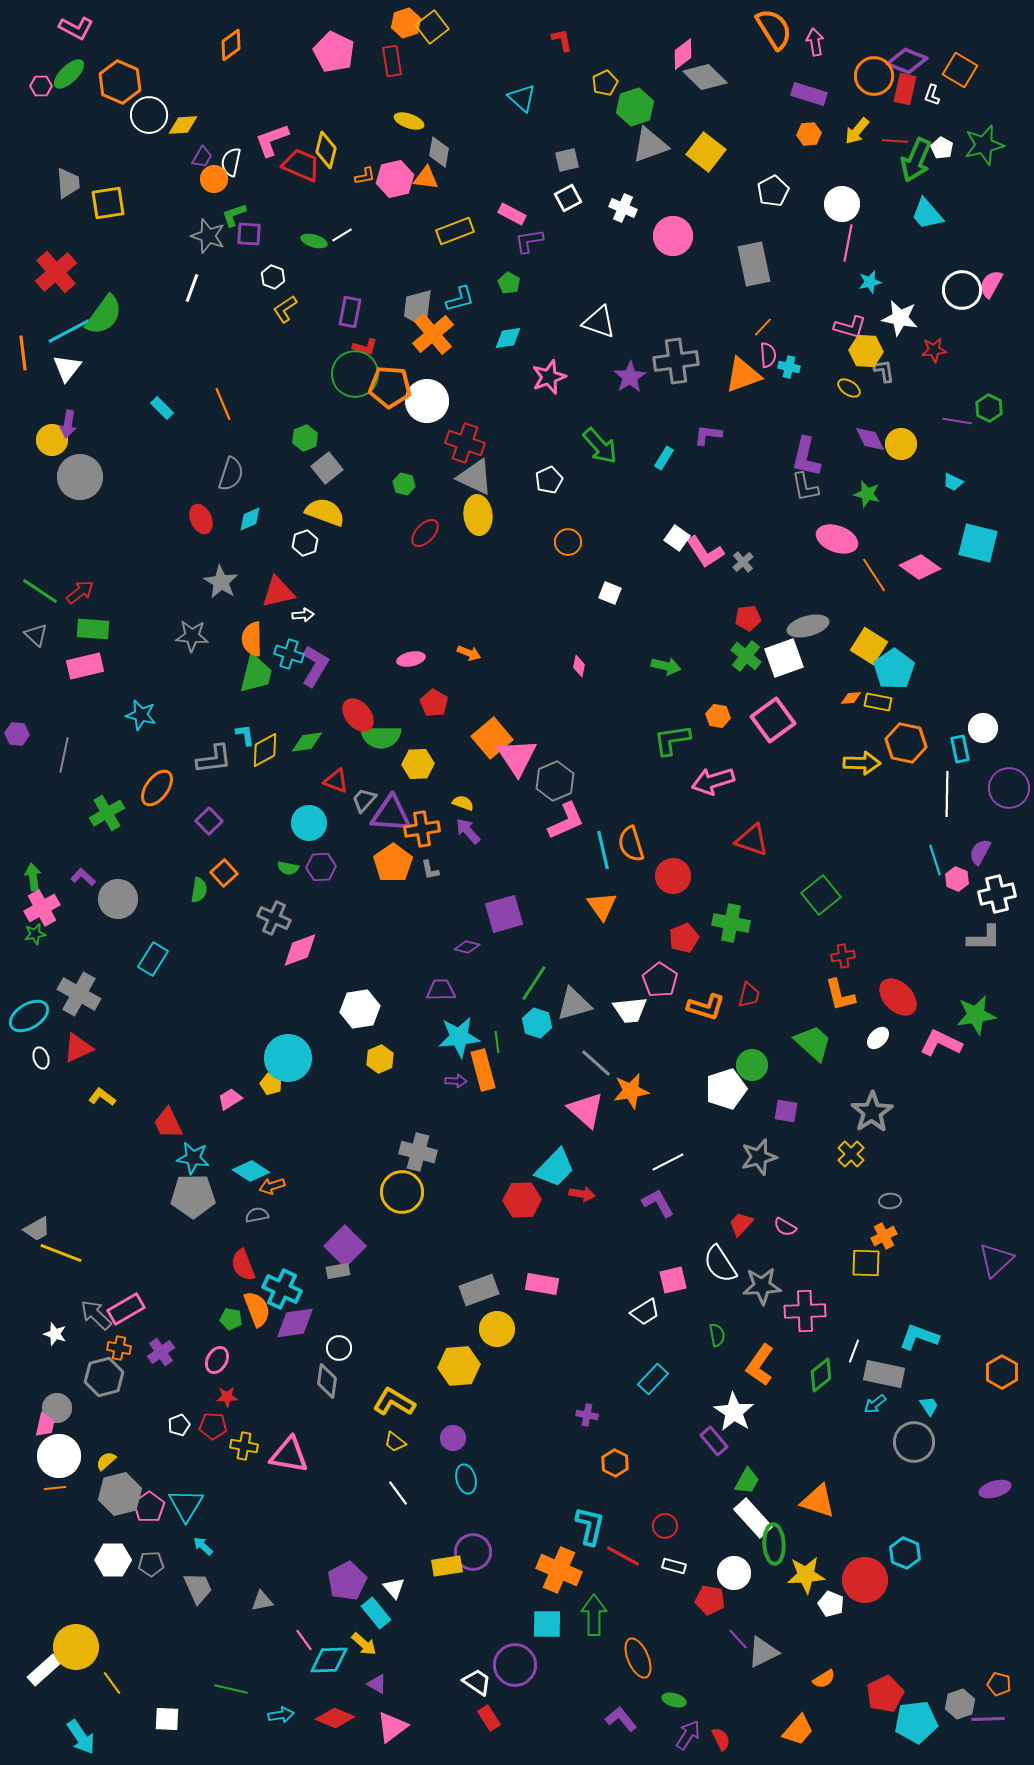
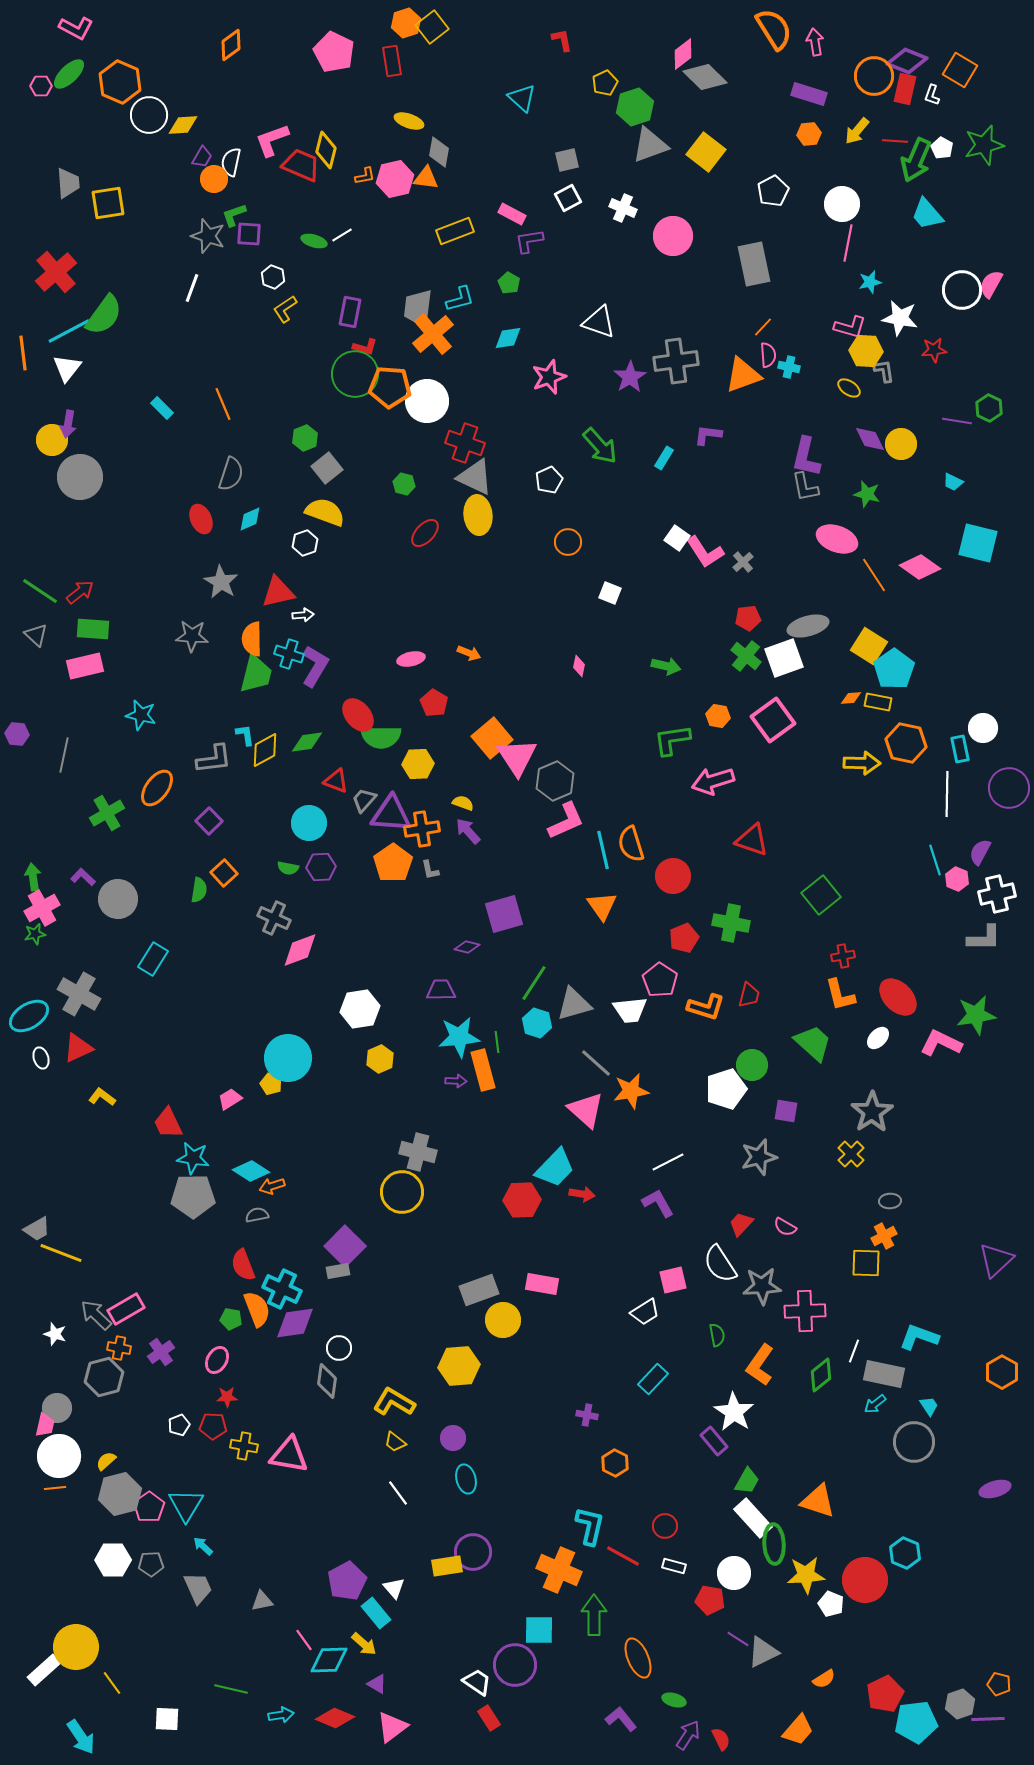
yellow circle at (497, 1329): moved 6 px right, 9 px up
cyan square at (547, 1624): moved 8 px left, 6 px down
purple line at (738, 1639): rotated 15 degrees counterclockwise
